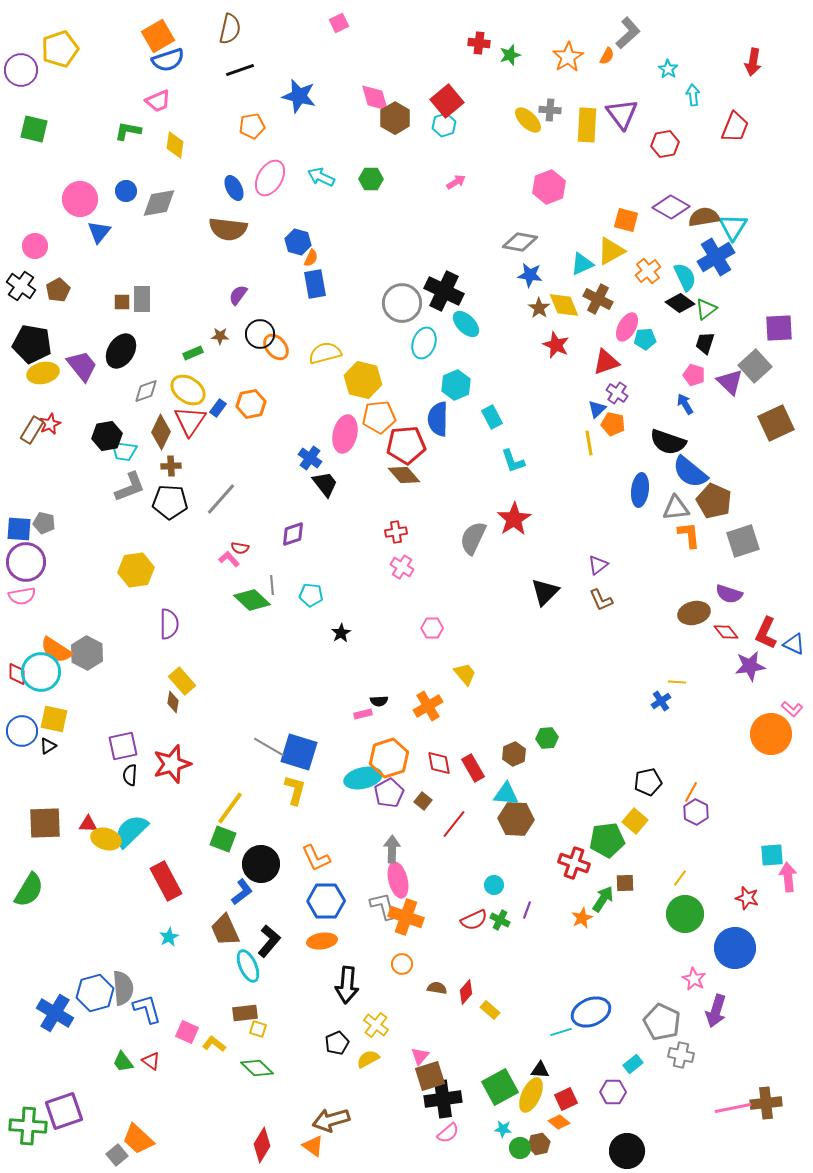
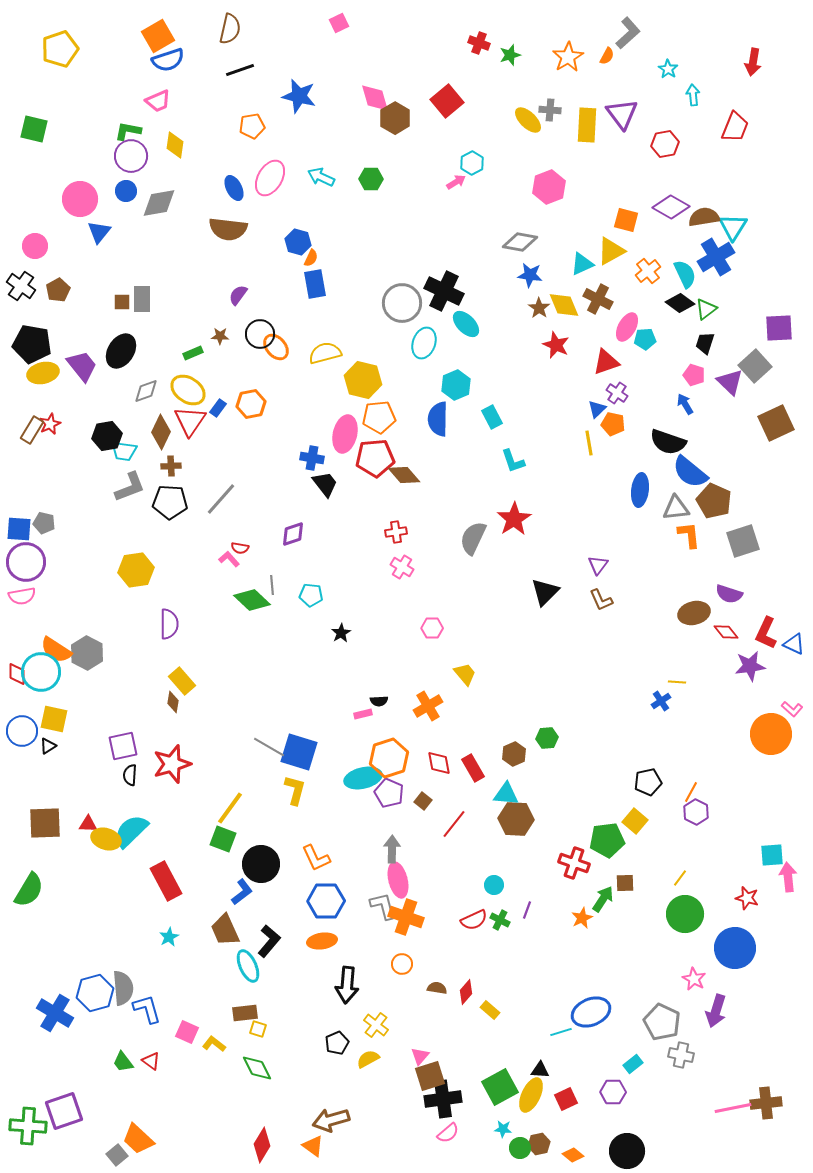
red cross at (479, 43): rotated 15 degrees clockwise
purple circle at (21, 70): moved 110 px right, 86 px down
cyan hexagon at (444, 125): moved 28 px right, 38 px down; rotated 10 degrees counterclockwise
cyan semicircle at (685, 277): moved 3 px up
red pentagon at (406, 445): moved 31 px left, 13 px down
blue cross at (310, 458): moved 2 px right; rotated 25 degrees counterclockwise
purple triangle at (598, 565): rotated 15 degrees counterclockwise
purple pentagon at (389, 793): rotated 20 degrees counterclockwise
green diamond at (257, 1068): rotated 20 degrees clockwise
orange diamond at (559, 1122): moved 14 px right, 33 px down
